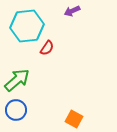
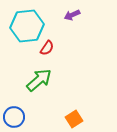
purple arrow: moved 4 px down
green arrow: moved 22 px right
blue circle: moved 2 px left, 7 px down
orange square: rotated 30 degrees clockwise
